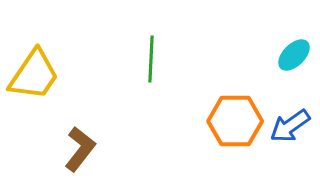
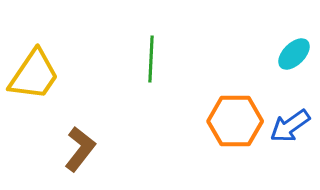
cyan ellipse: moved 1 px up
